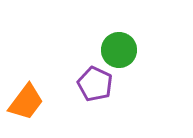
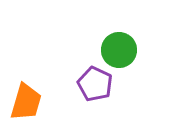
orange trapezoid: rotated 21 degrees counterclockwise
